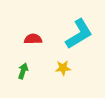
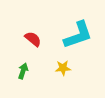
cyan L-shape: moved 1 px left, 1 px down; rotated 12 degrees clockwise
red semicircle: rotated 42 degrees clockwise
